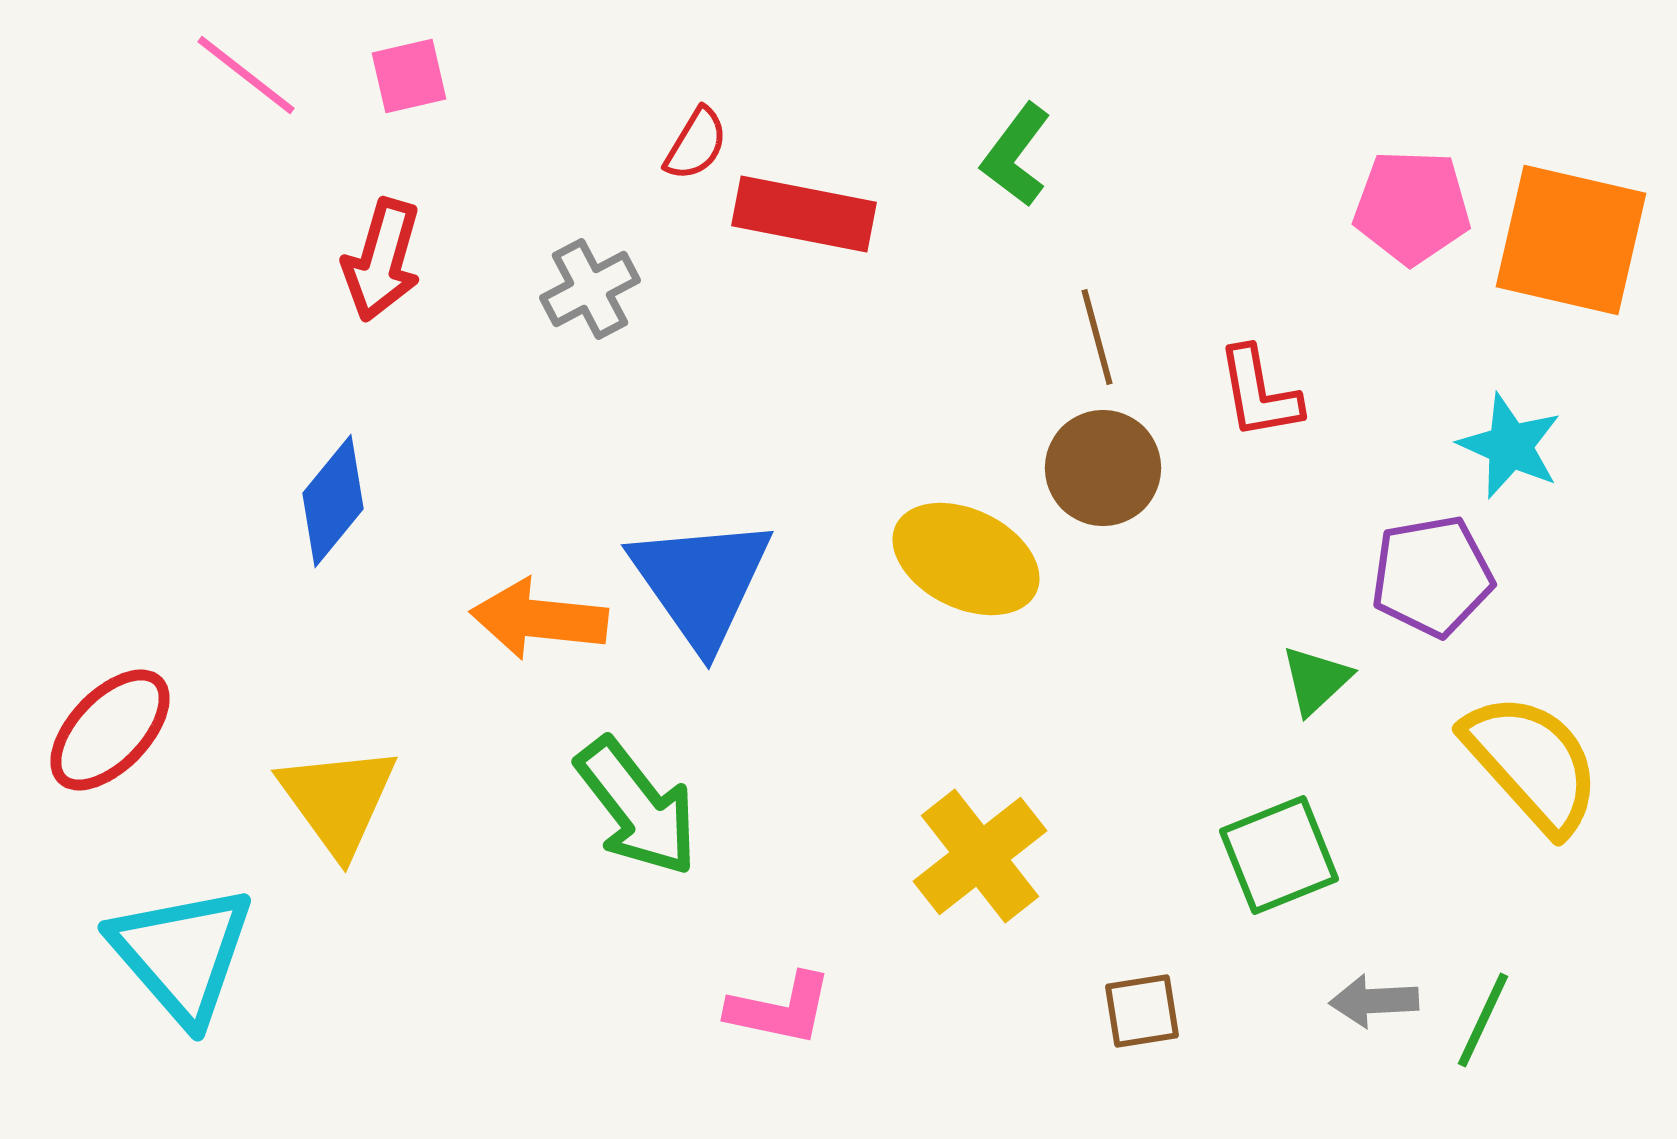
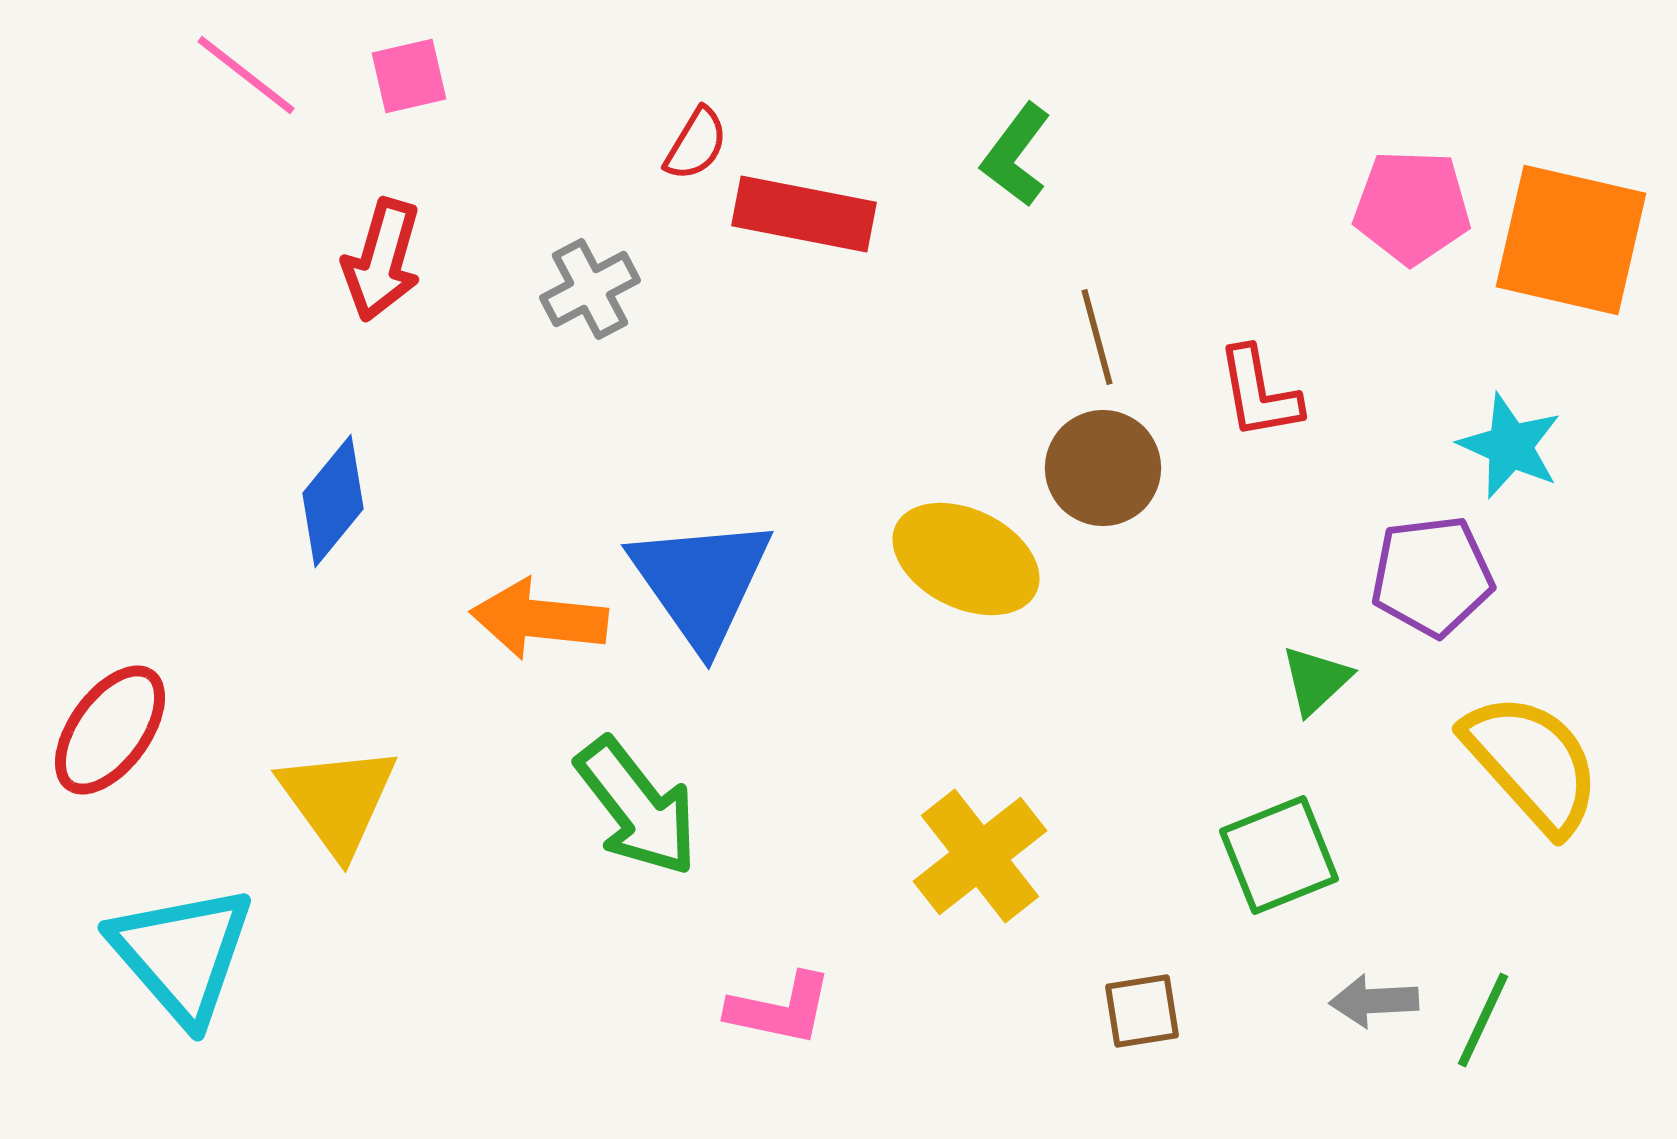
purple pentagon: rotated 3 degrees clockwise
red ellipse: rotated 8 degrees counterclockwise
